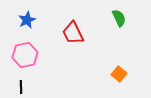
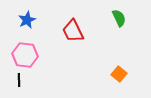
red trapezoid: moved 2 px up
pink hexagon: rotated 20 degrees clockwise
black line: moved 2 px left, 7 px up
